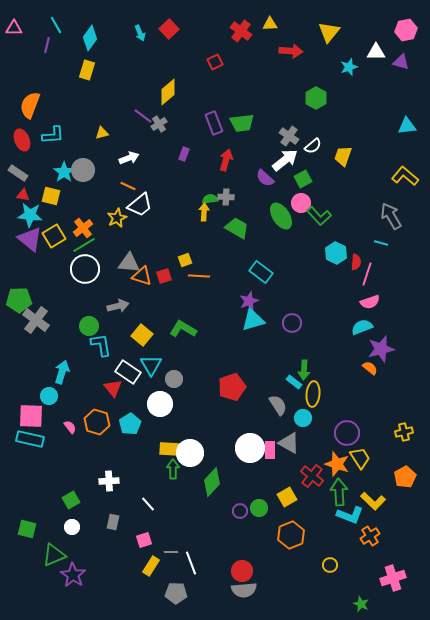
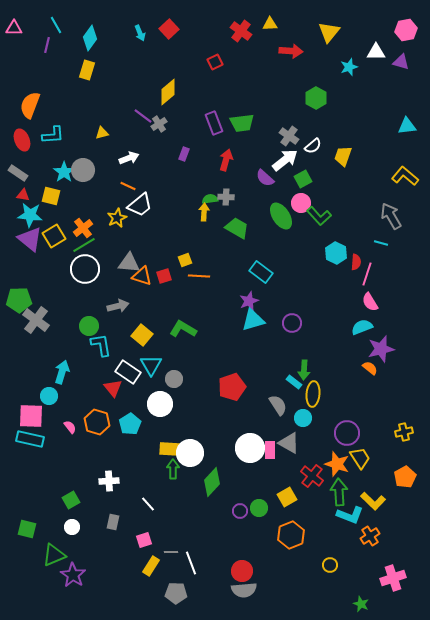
pink semicircle at (370, 302): rotated 78 degrees clockwise
